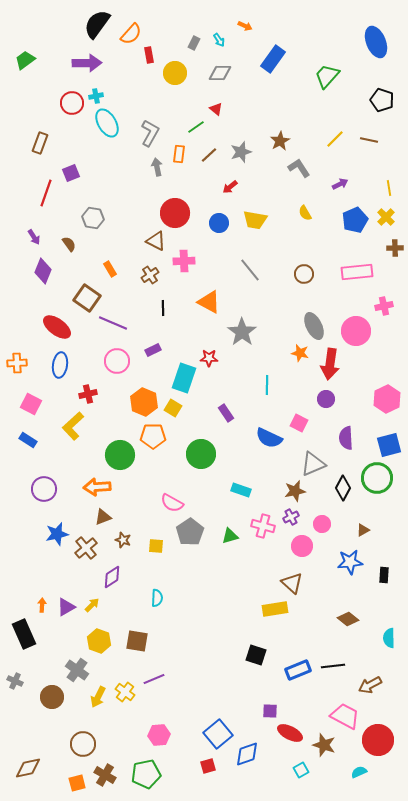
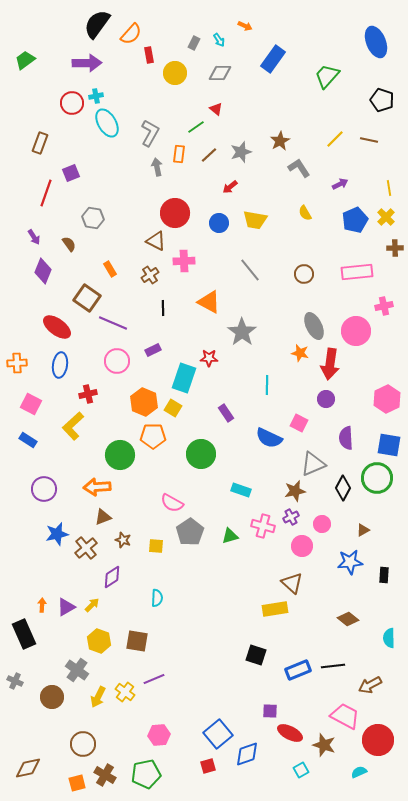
blue square at (389, 445): rotated 25 degrees clockwise
